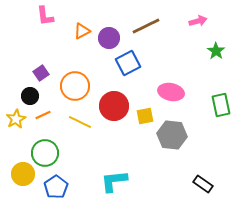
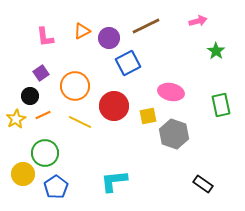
pink L-shape: moved 21 px down
yellow square: moved 3 px right
gray hexagon: moved 2 px right, 1 px up; rotated 12 degrees clockwise
